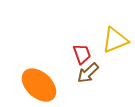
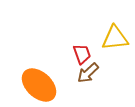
yellow triangle: moved 2 px up; rotated 16 degrees clockwise
